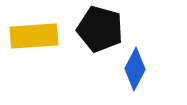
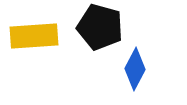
black pentagon: moved 2 px up
